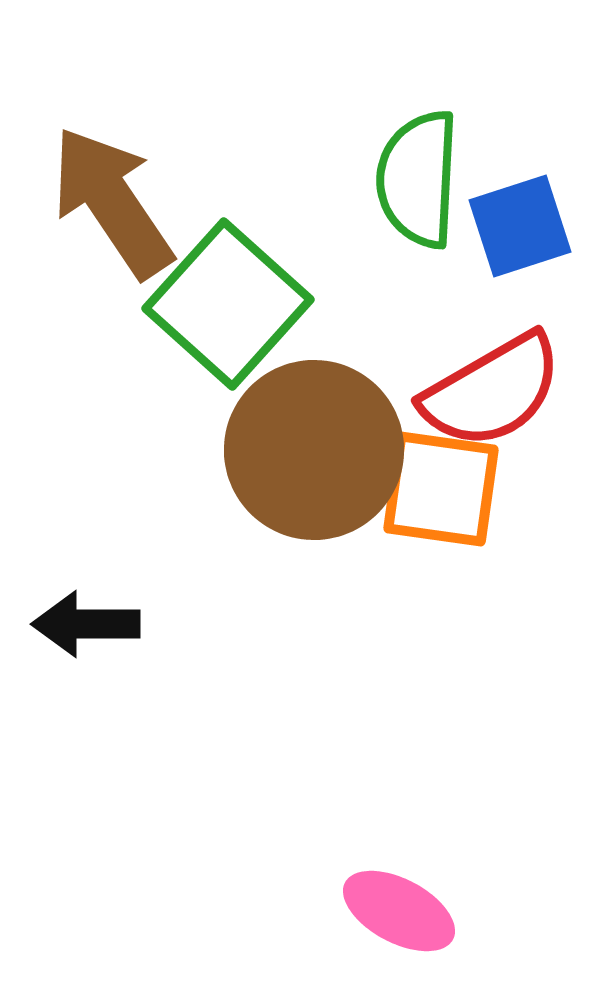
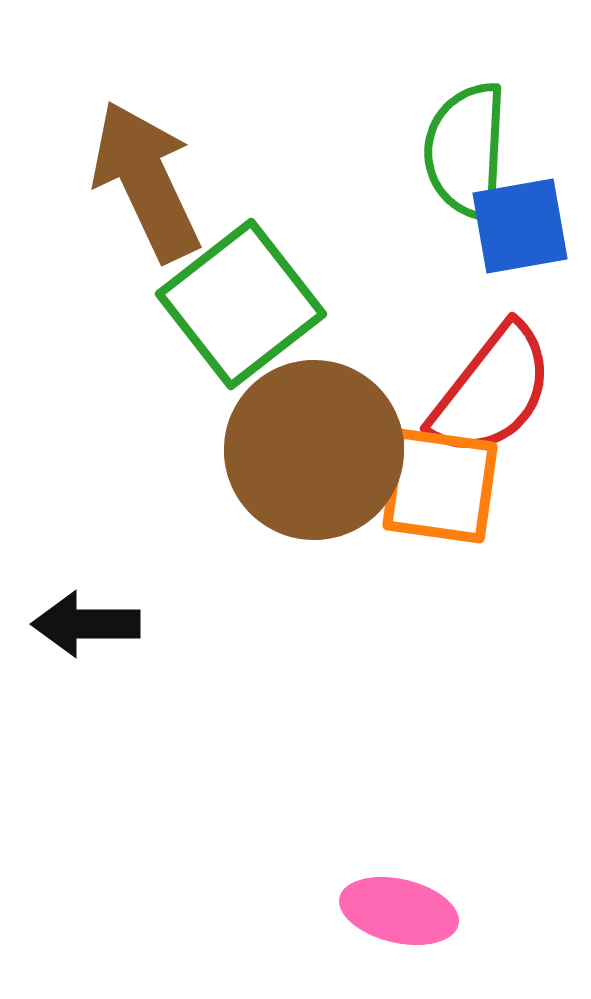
green semicircle: moved 48 px right, 28 px up
brown arrow: moved 34 px right, 21 px up; rotated 9 degrees clockwise
blue square: rotated 8 degrees clockwise
green square: moved 13 px right; rotated 10 degrees clockwise
red semicircle: rotated 22 degrees counterclockwise
orange square: moved 1 px left, 3 px up
pink ellipse: rotated 15 degrees counterclockwise
